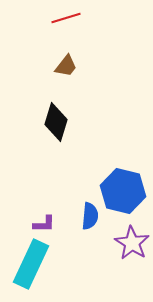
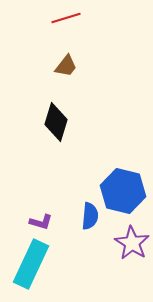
purple L-shape: moved 3 px left, 2 px up; rotated 15 degrees clockwise
